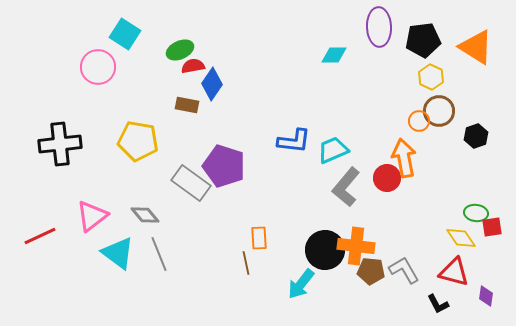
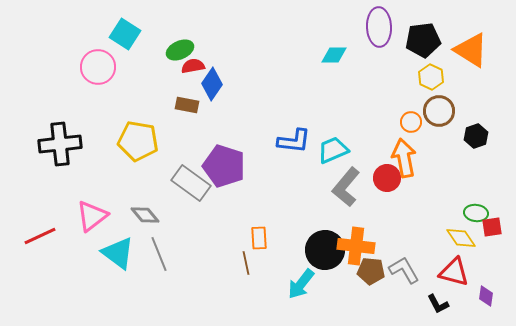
orange triangle at (476, 47): moved 5 px left, 3 px down
orange circle at (419, 121): moved 8 px left, 1 px down
